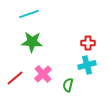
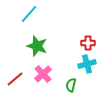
cyan line: rotated 30 degrees counterclockwise
green star: moved 5 px right, 4 px down; rotated 15 degrees clockwise
cyan cross: moved 1 px up
red line: moved 1 px down
green semicircle: moved 3 px right
